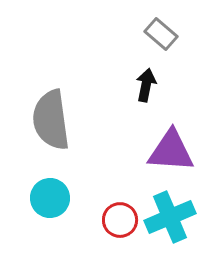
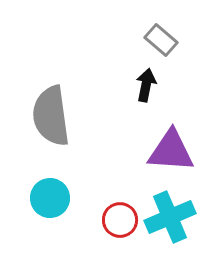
gray rectangle: moved 6 px down
gray semicircle: moved 4 px up
